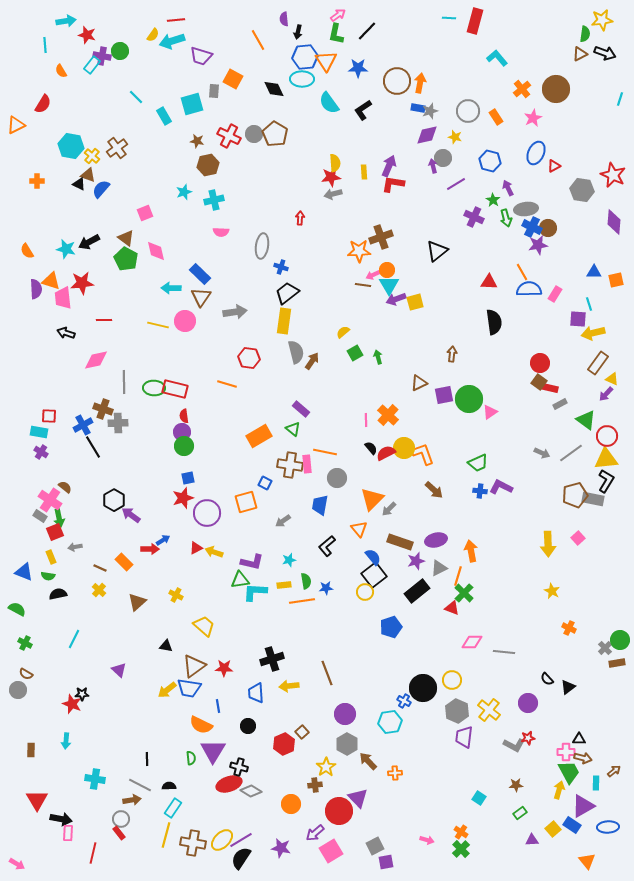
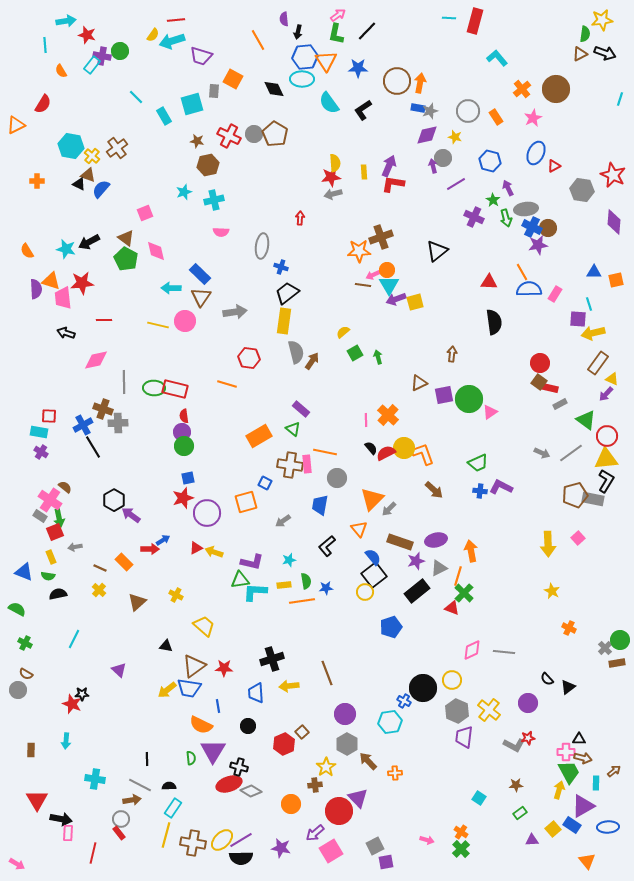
pink diamond at (472, 642): moved 8 px down; rotated 25 degrees counterclockwise
black semicircle at (241, 858): rotated 125 degrees counterclockwise
